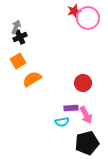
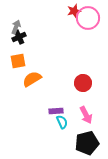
black cross: moved 1 px left
orange square: rotated 21 degrees clockwise
purple rectangle: moved 15 px left, 3 px down
cyan semicircle: rotated 104 degrees counterclockwise
